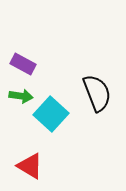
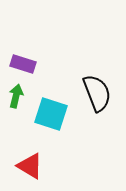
purple rectangle: rotated 10 degrees counterclockwise
green arrow: moved 5 px left; rotated 85 degrees counterclockwise
cyan square: rotated 24 degrees counterclockwise
